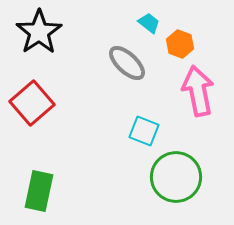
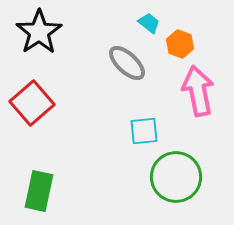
cyan square: rotated 28 degrees counterclockwise
